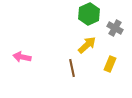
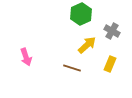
green hexagon: moved 8 px left
gray cross: moved 3 px left, 3 px down
pink arrow: moved 4 px right; rotated 120 degrees counterclockwise
brown line: rotated 60 degrees counterclockwise
